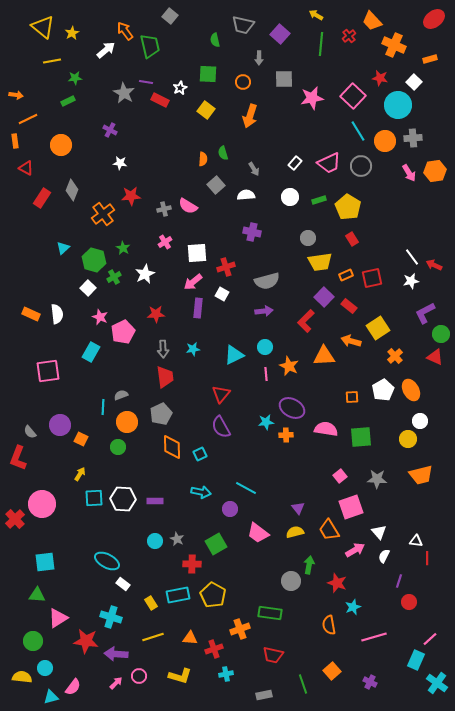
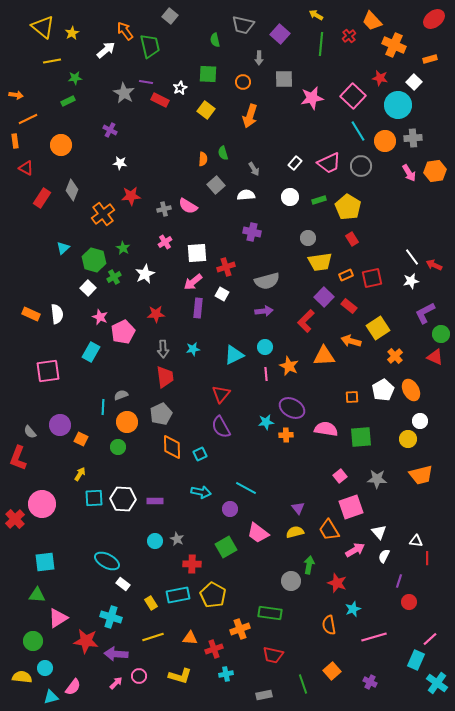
green square at (216, 544): moved 10 px right, 3 px down
cyan star at (353, 607): moved 2 px down
